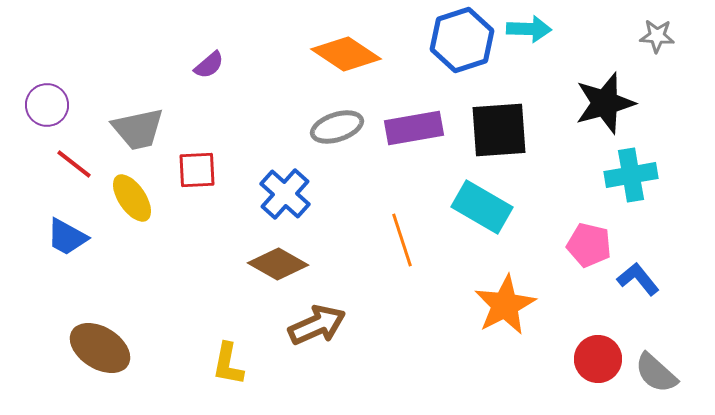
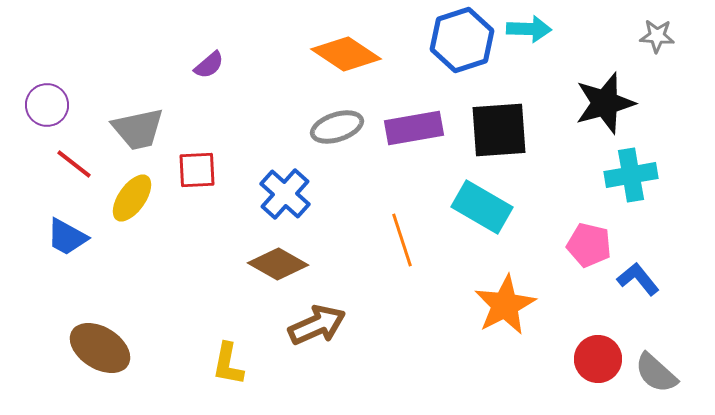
yellow ellipse: rotated 69 degrees clockwise
